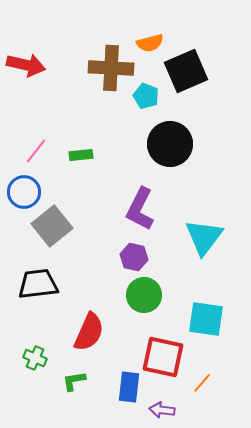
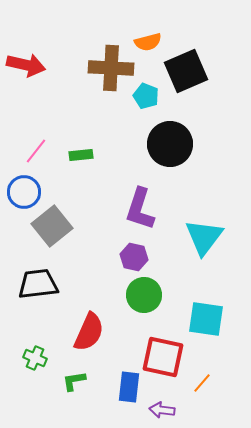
orange semicircle: moved 2 px left, 1 px up
purple L-shape: rotated 9 degrees counterclockwise
